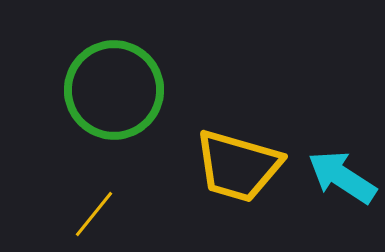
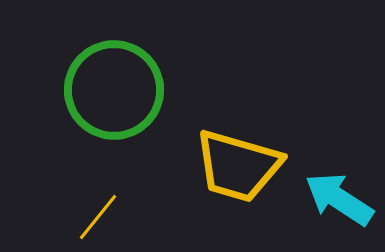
cyan arrow: moved 3 px left, 22 px down
yellow line: moved 4 px right, 3 px down
